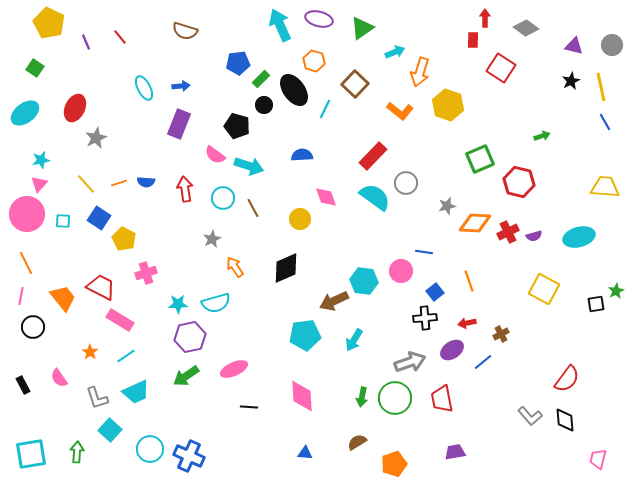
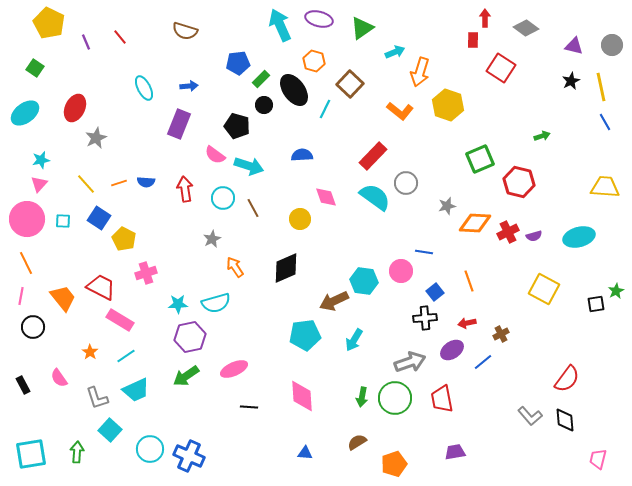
brown square at (355, 84): moved 5 px left
blue arrow at (181, 86): moved 8 px right
pink circle at (27, 214): moved 5 px down
cyan trapezoid at (136, 392): moved 2 px up
